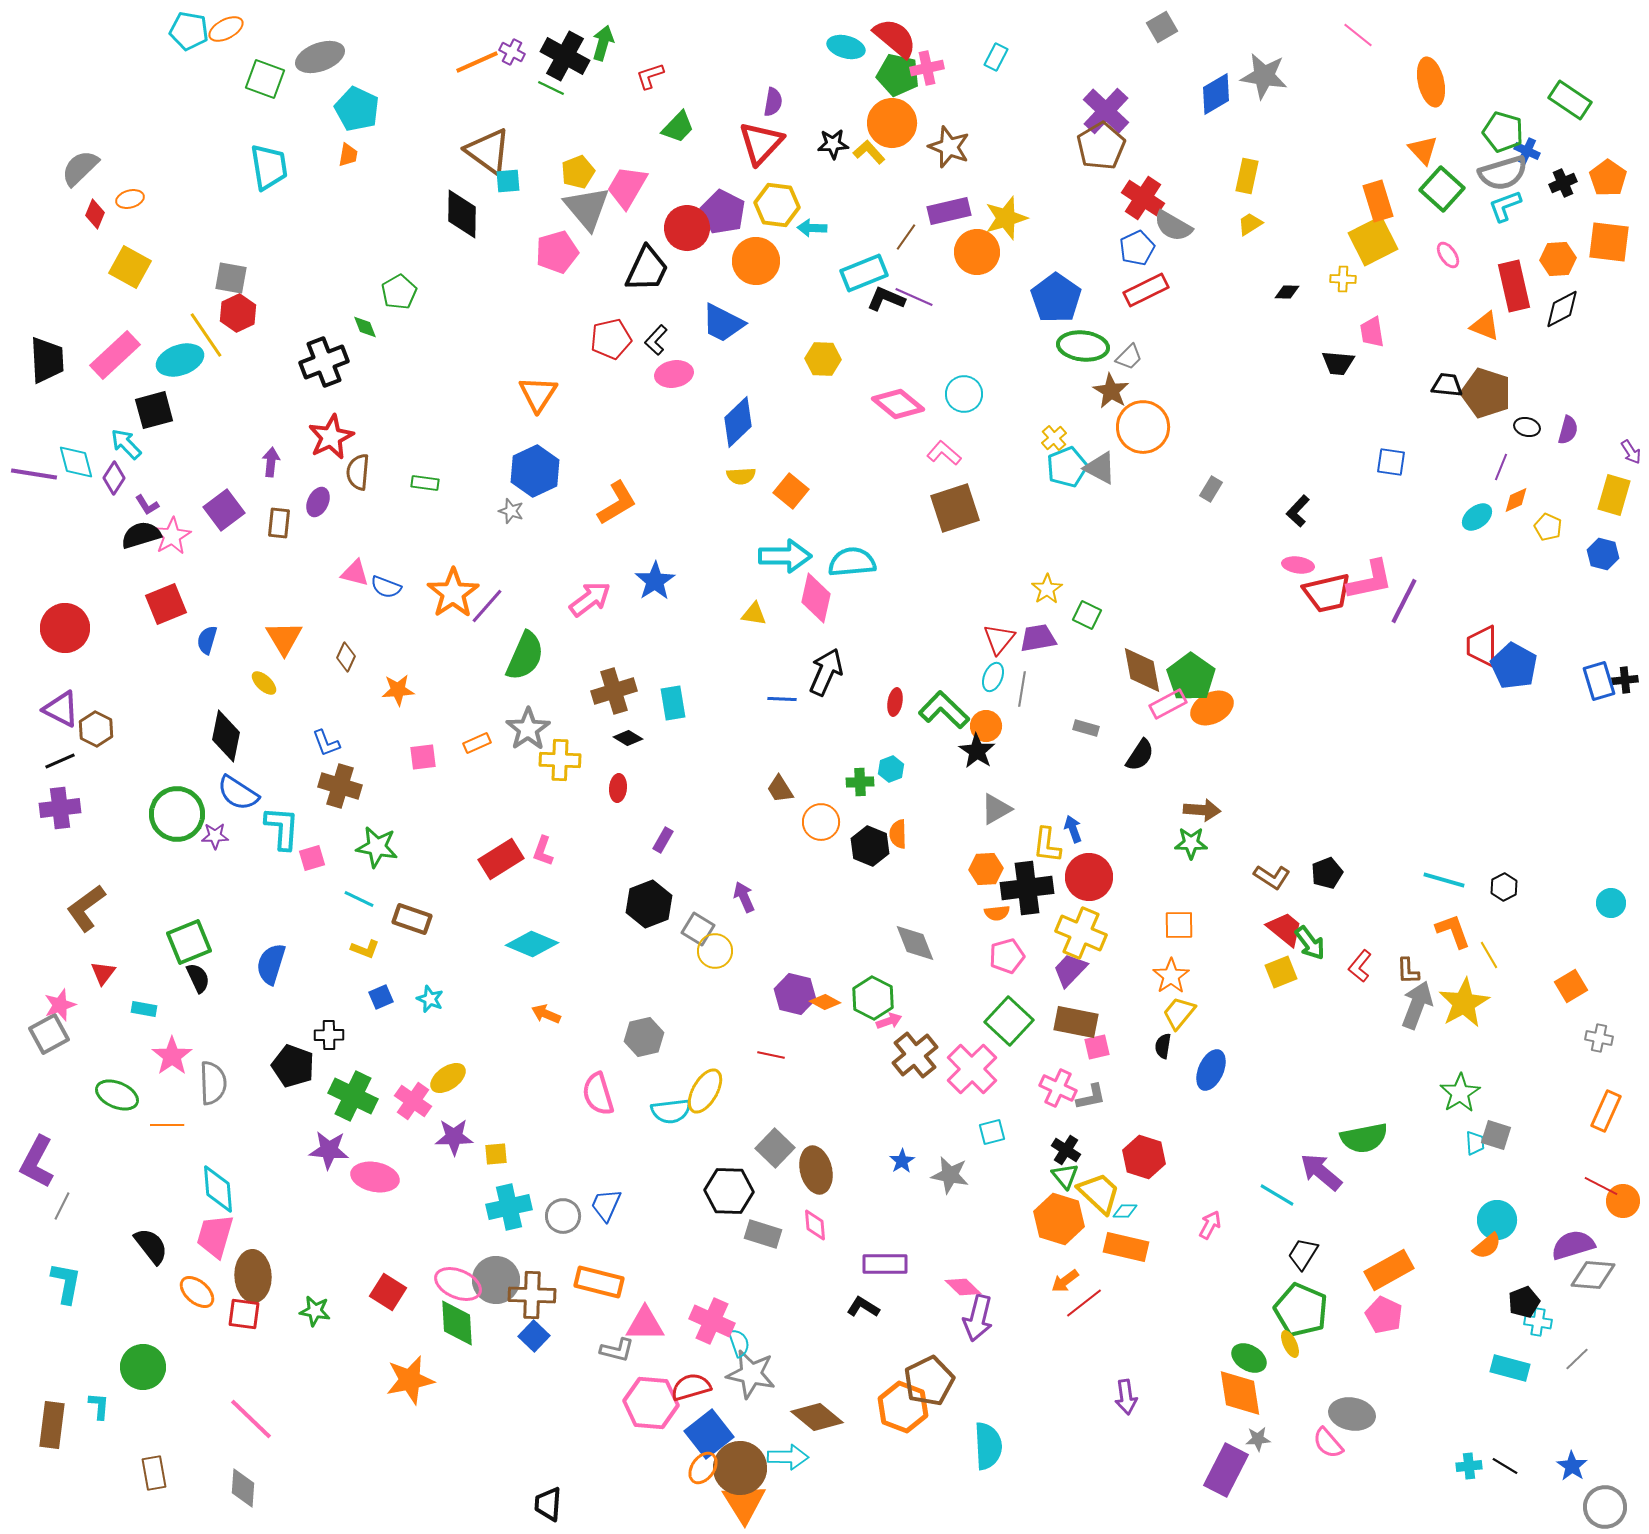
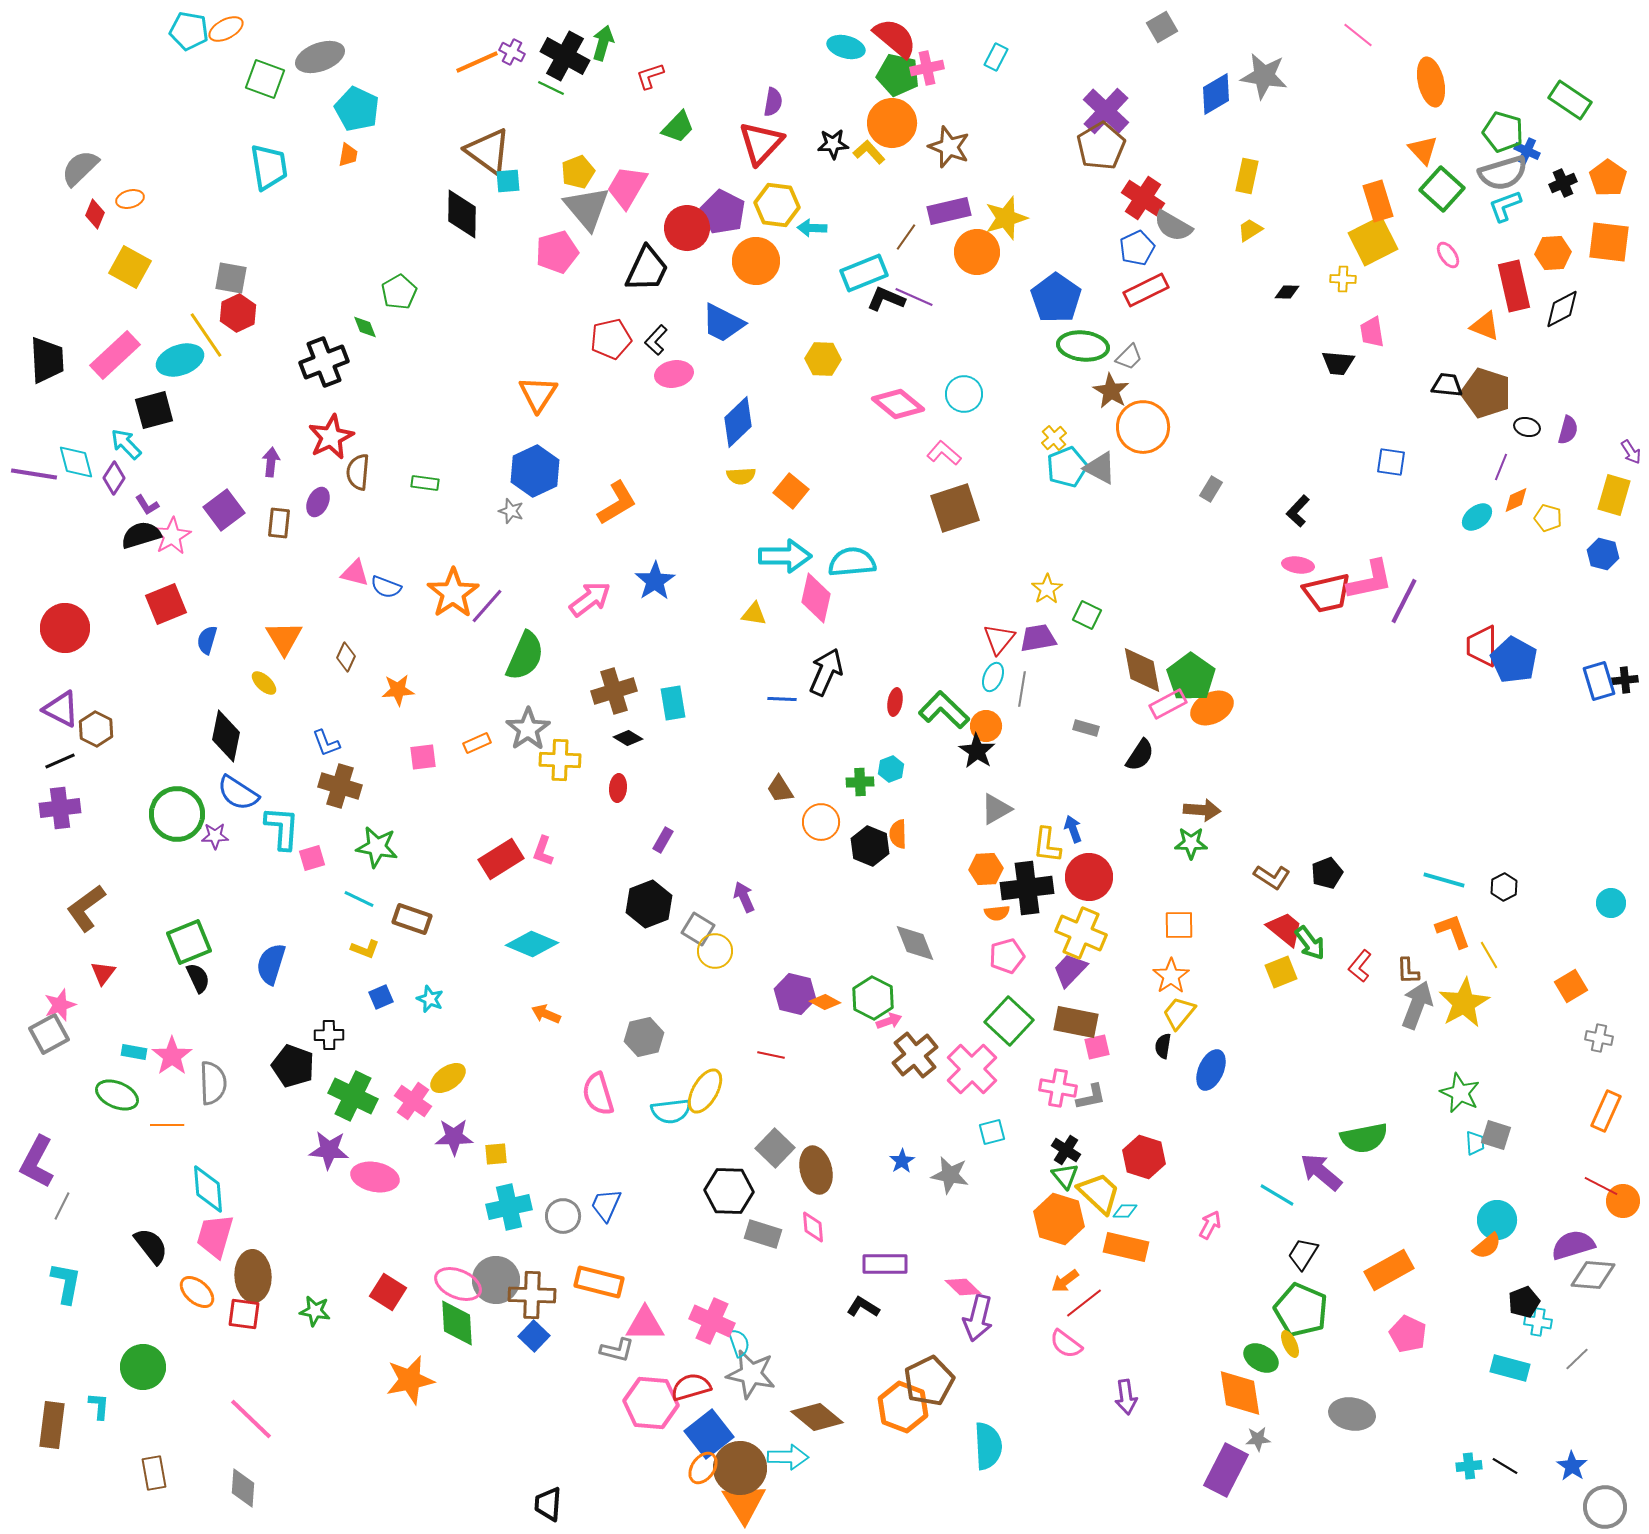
yellow trapezoid at (1250, 224): moved 6 px down
orange hexagon at (1558, 259): moved 5 px left, 6 px up
yellow pentagon at (1548, 527): moved 9 px up; rotated 8 degrees counterclockwise
blue pentagon at (1514, 666): moved 6 px up
cyan rectangle at (144, 1009): moved 10 px left, 43 px down
pink cross at (1058, 1088): rotated 15 degrees counterclockwise
green star at (1460, 1093): rotated 15 degrees counterclockwise
cyan diamond at (218, 1189): moved 10 px left
pink diamond at (815, 1225): moved 2 px left, 2 px down
pink pentagon at (1384, 1315): moved 24 px right, 19 px down
green ellipse at (1249, 1358): moved 12 px right
pink semicircle at (1328, 1443): moved 262 px left, 99 px up; rotated 12 degrees counterclockwise
